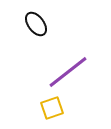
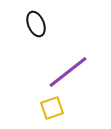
black ellipse: rotated 15 degrees clockwise
